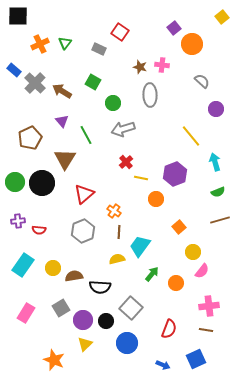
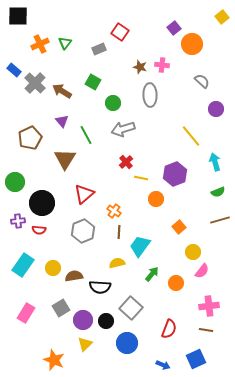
gray rectangle at (99, 49): rotated 48 degrees counterclockwise
black circle at (42, 183): moved 20 px down
yellow semicircle at (117, 259): moved 4 px down
